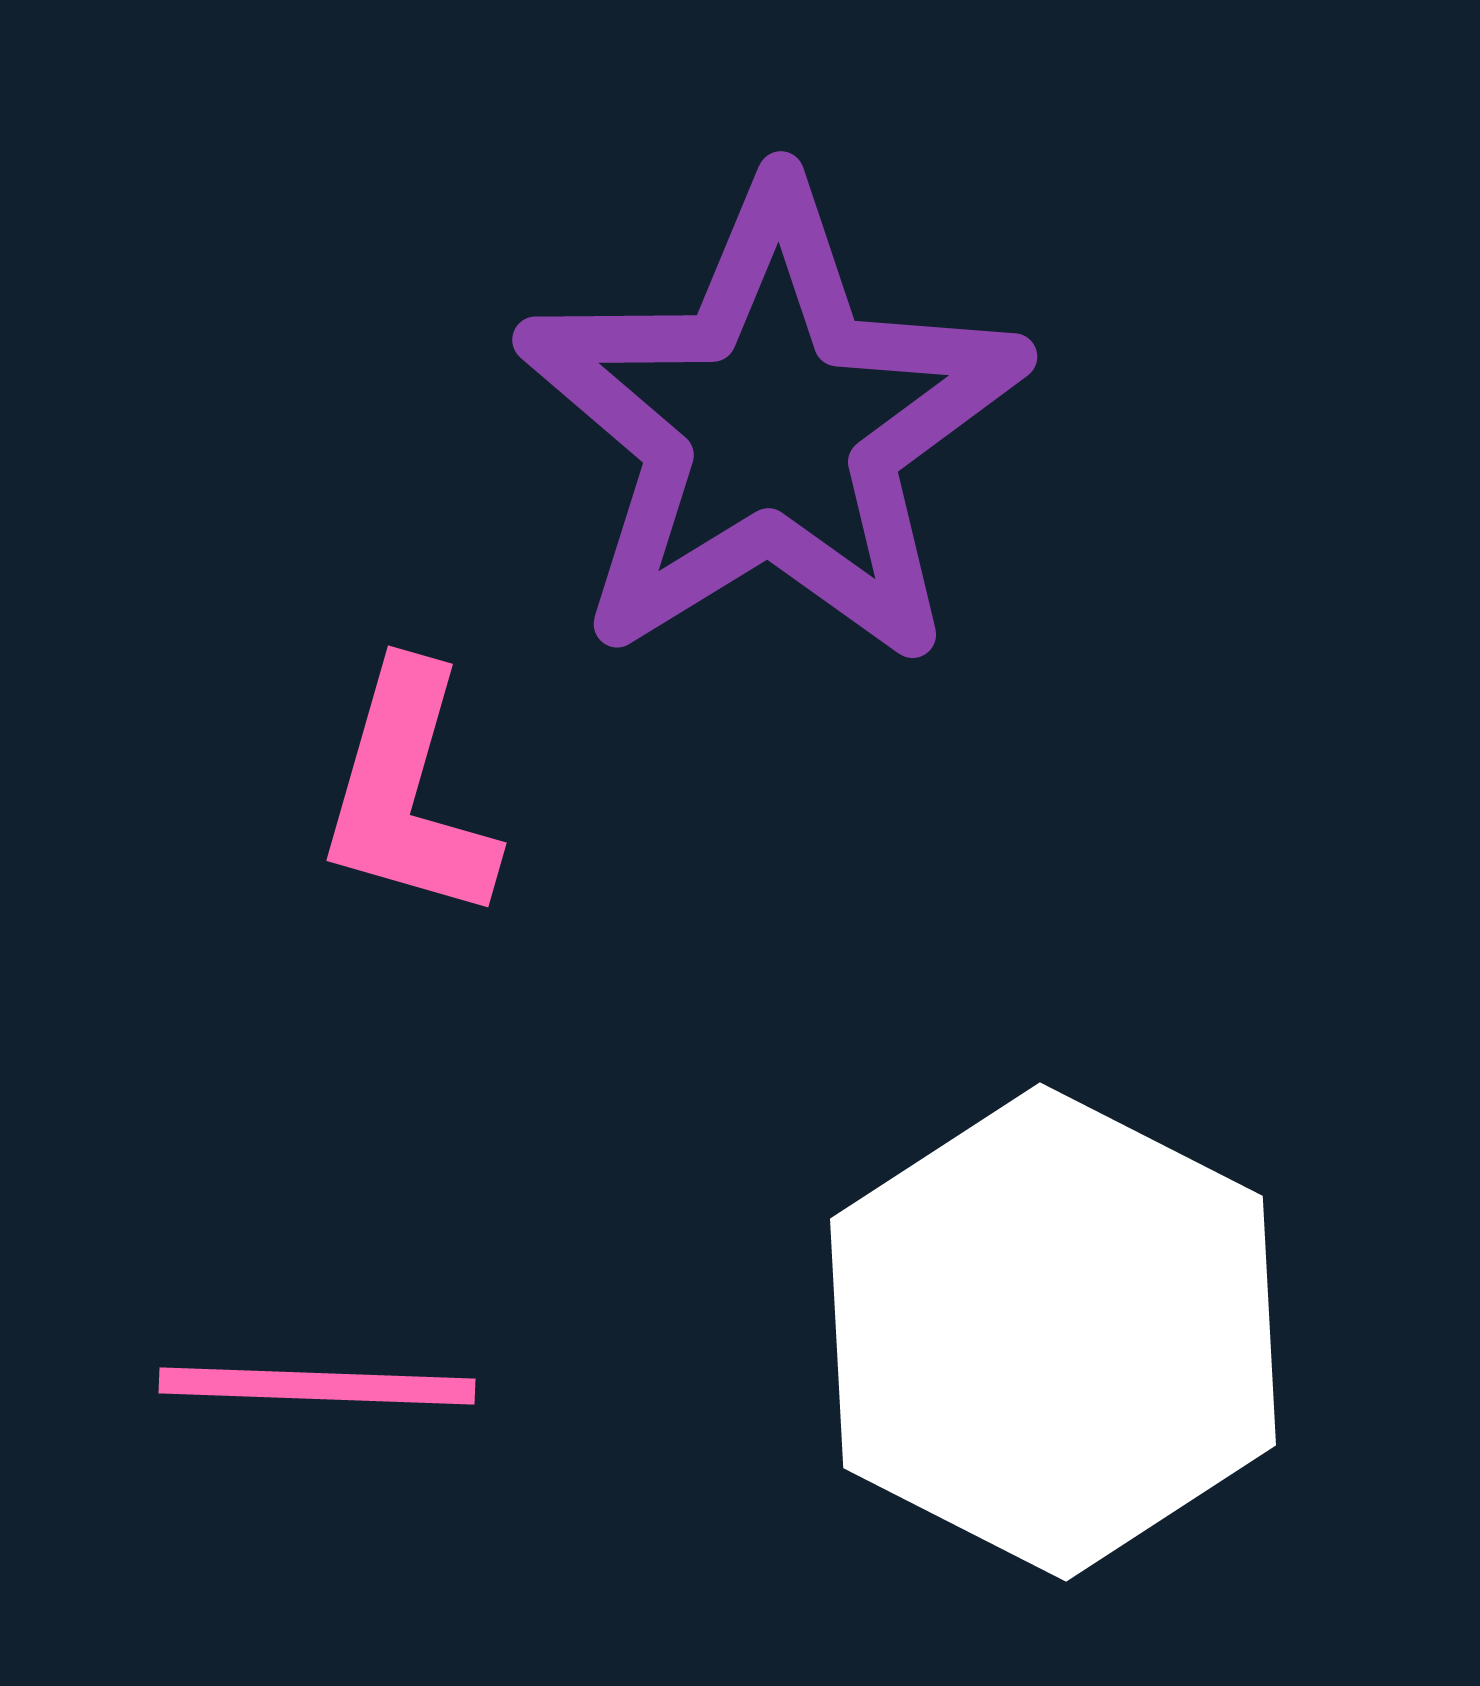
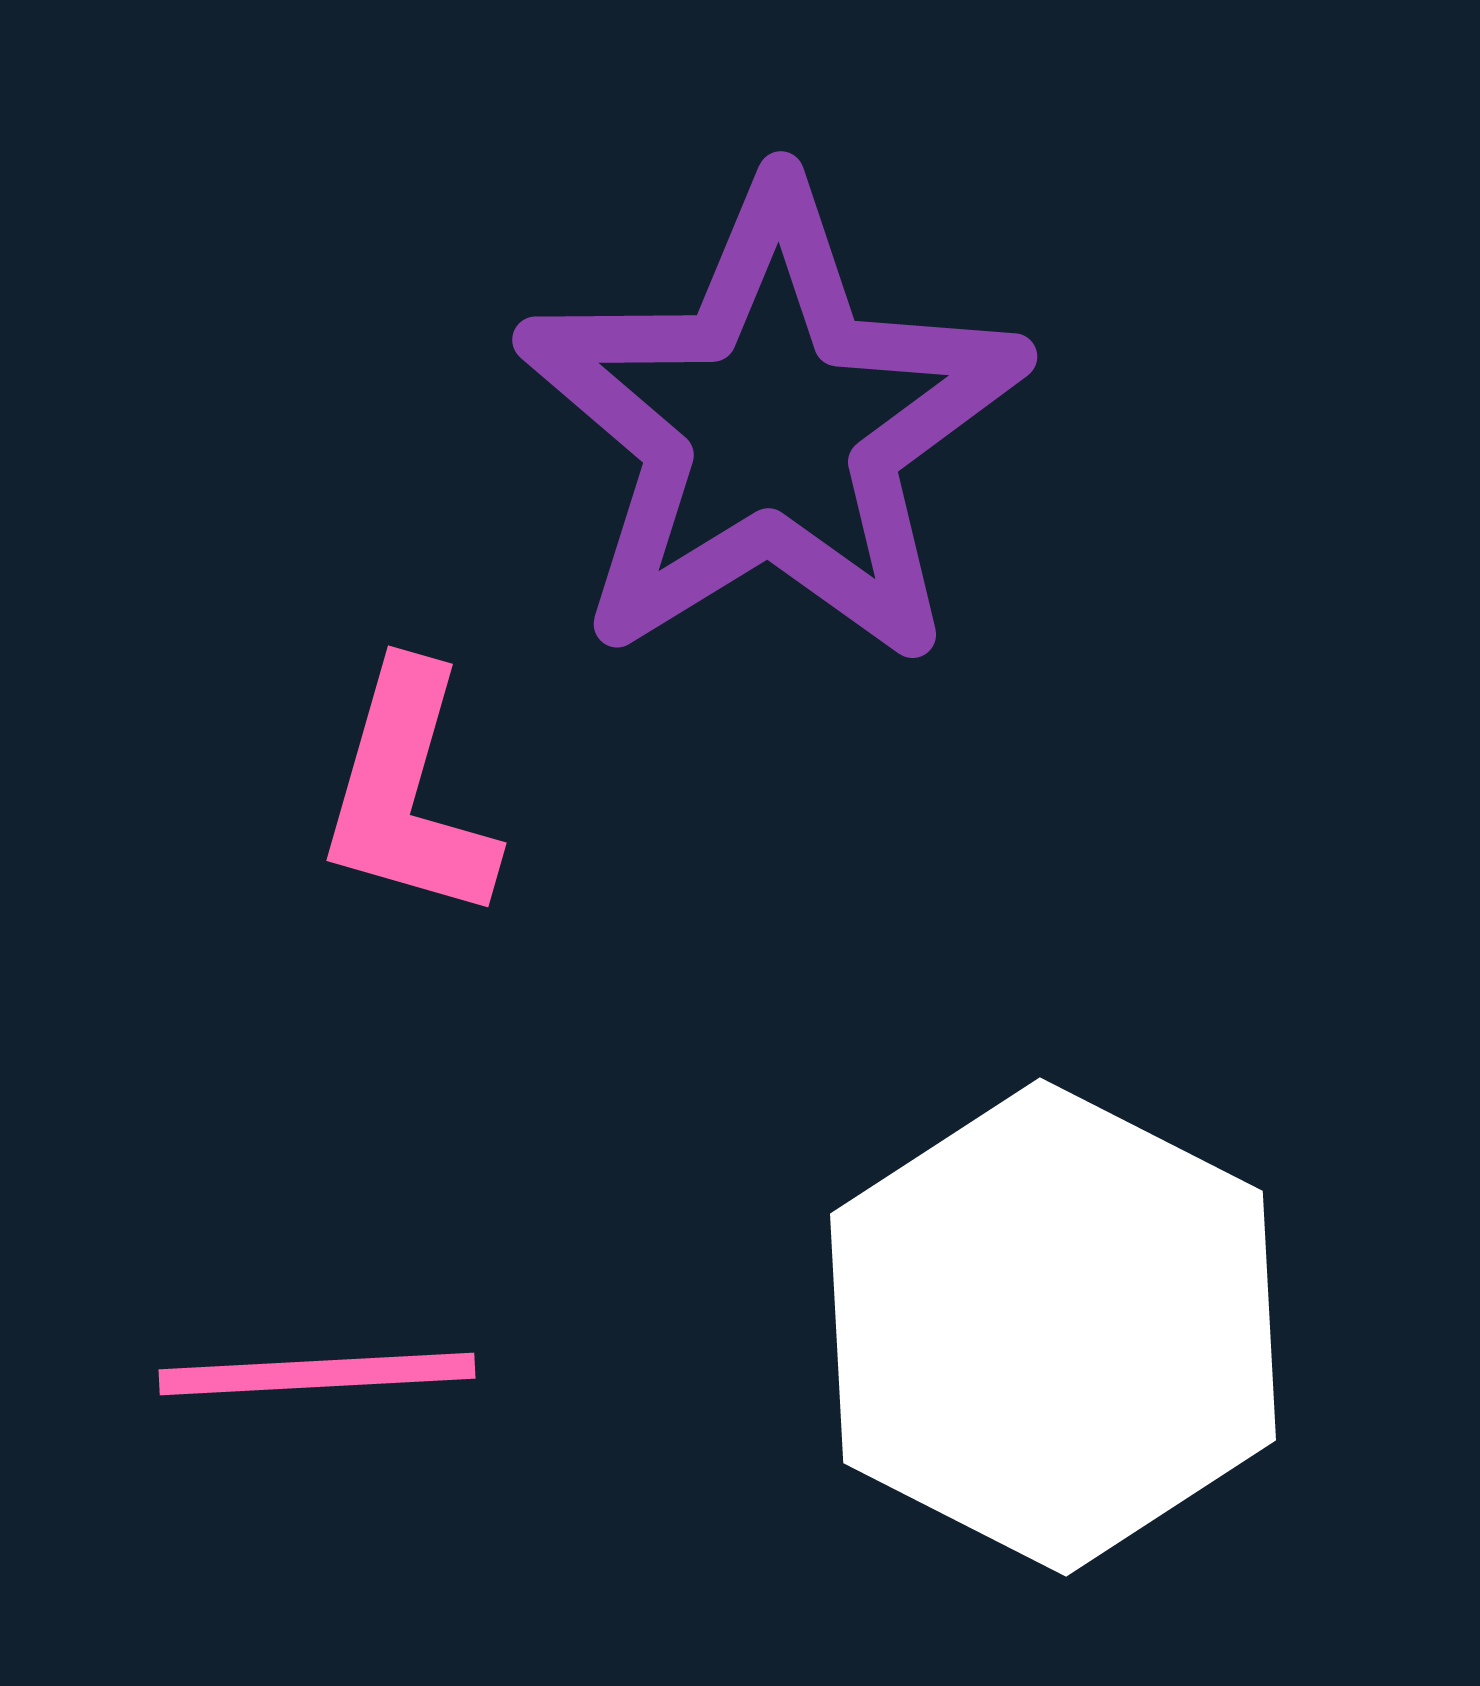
white hexagon: moved 5 px up
pink line: moved 12 px up; rotated 5 degrees counterclockwise
